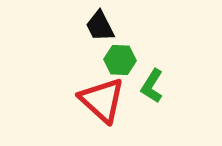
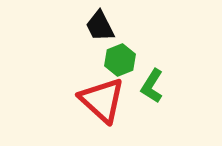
green hexagon: rotated 24 degrees counterclockwise
